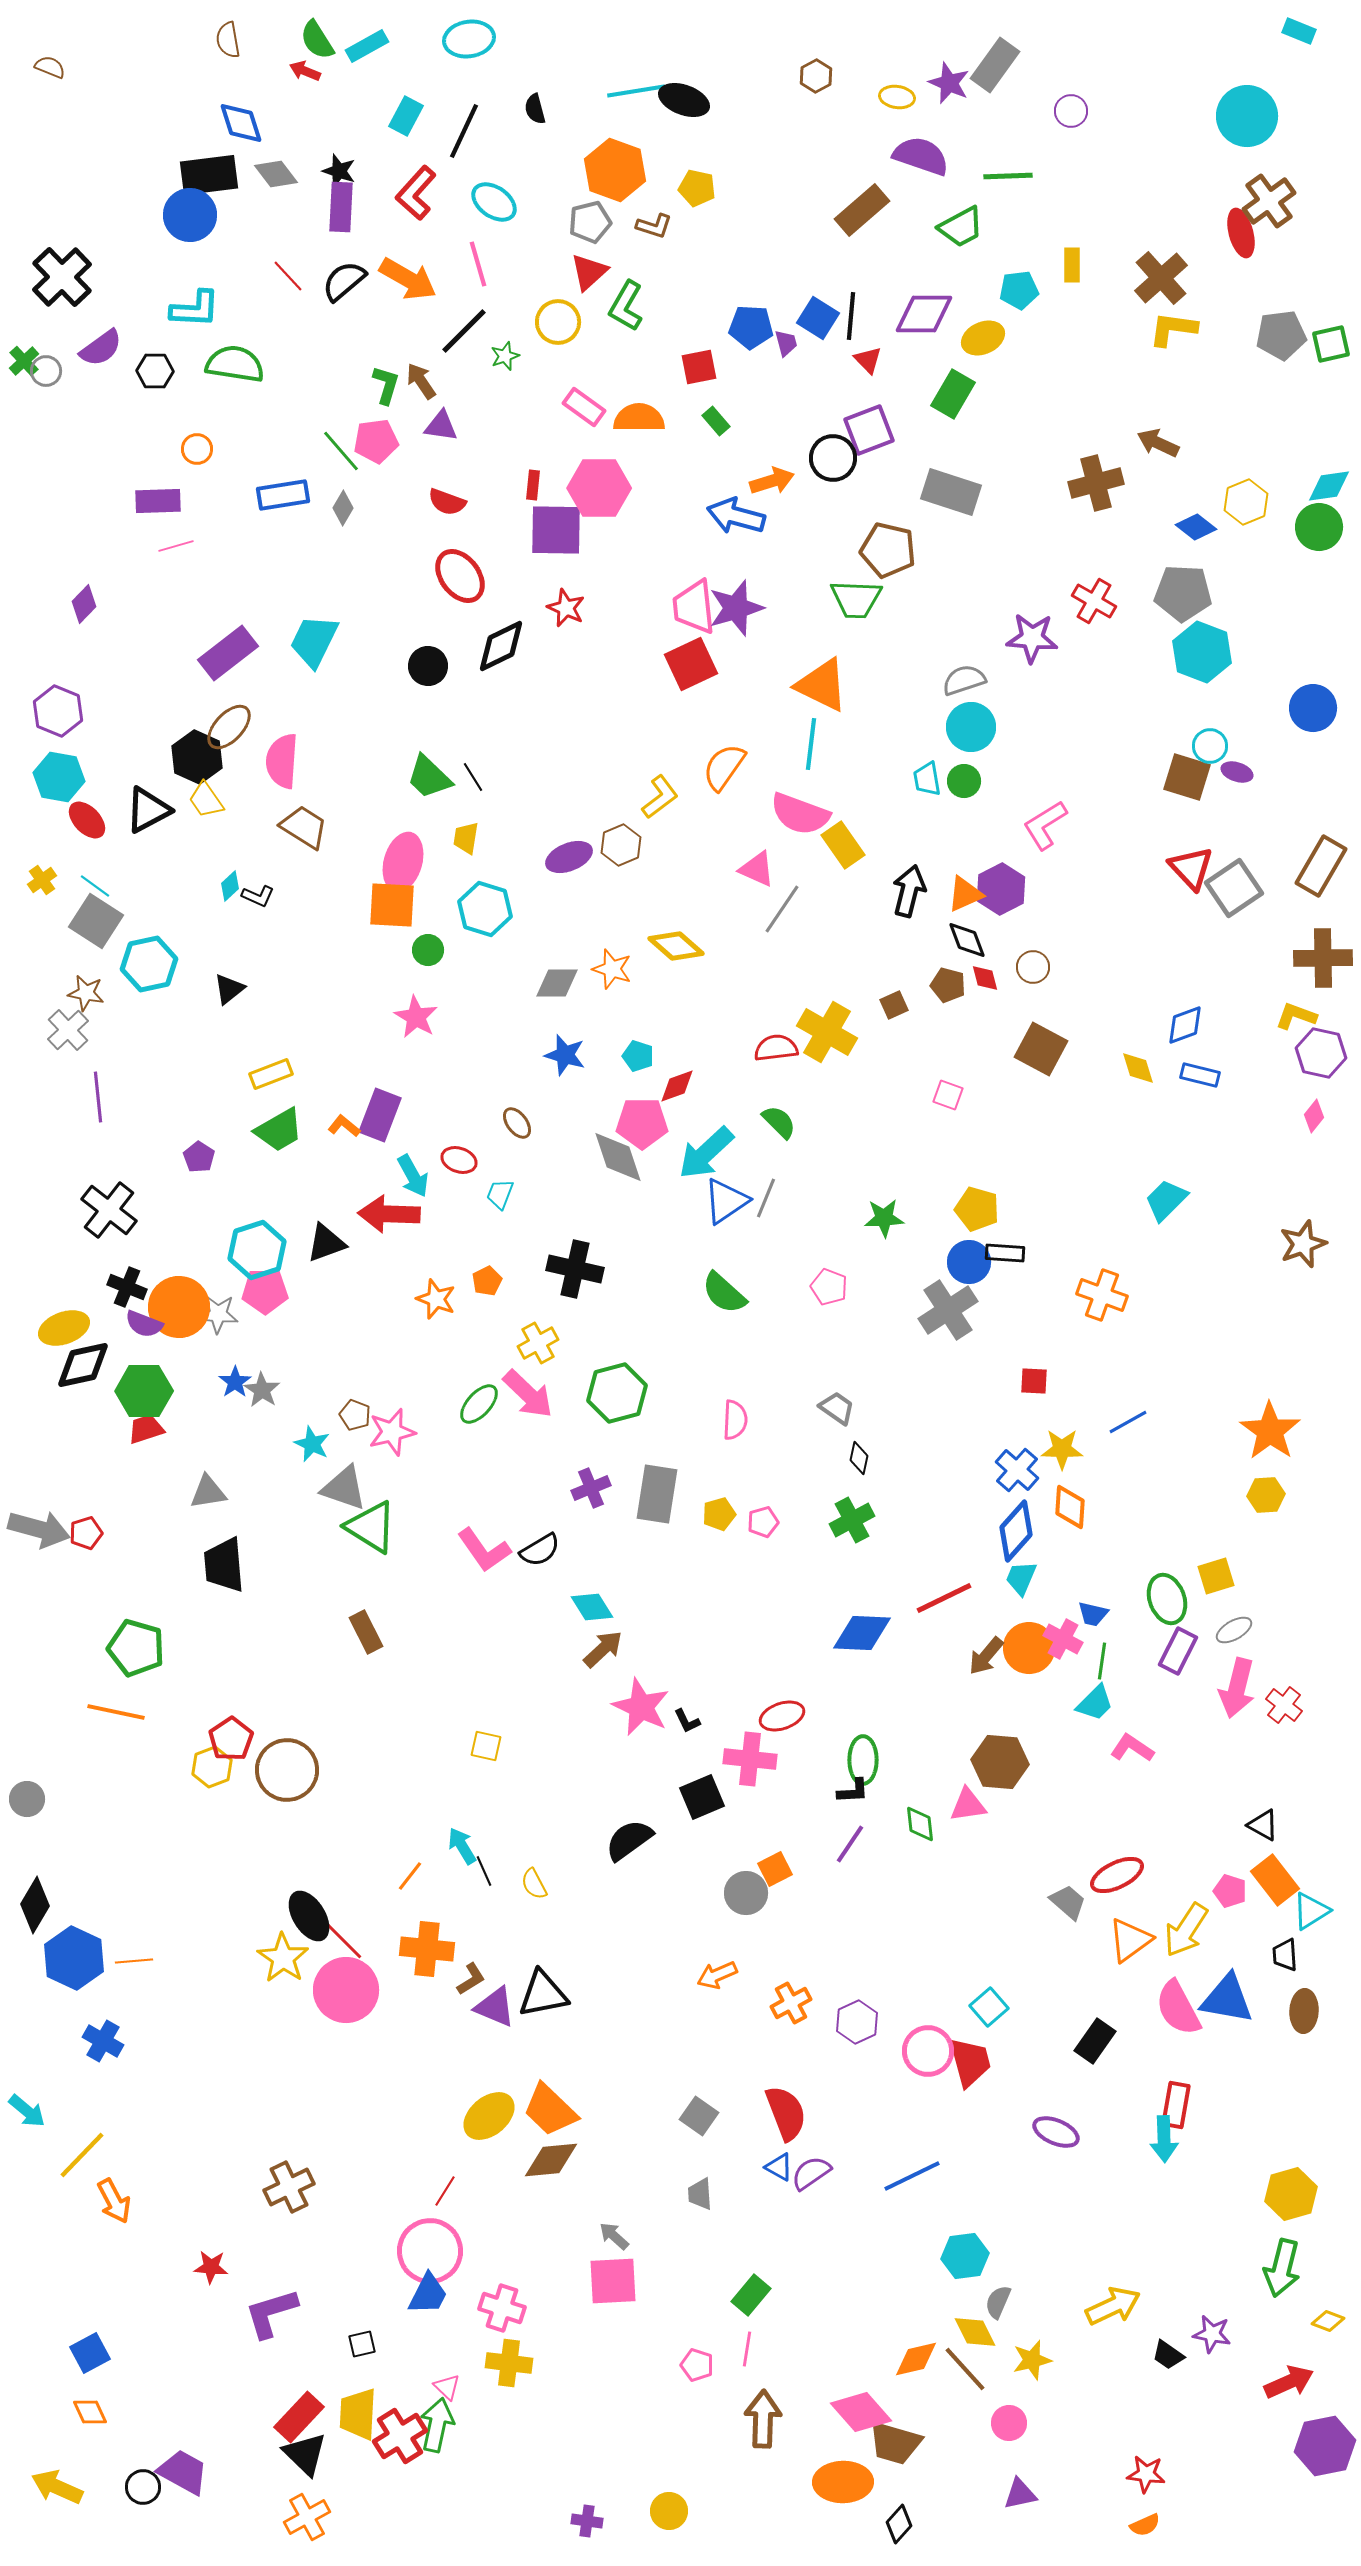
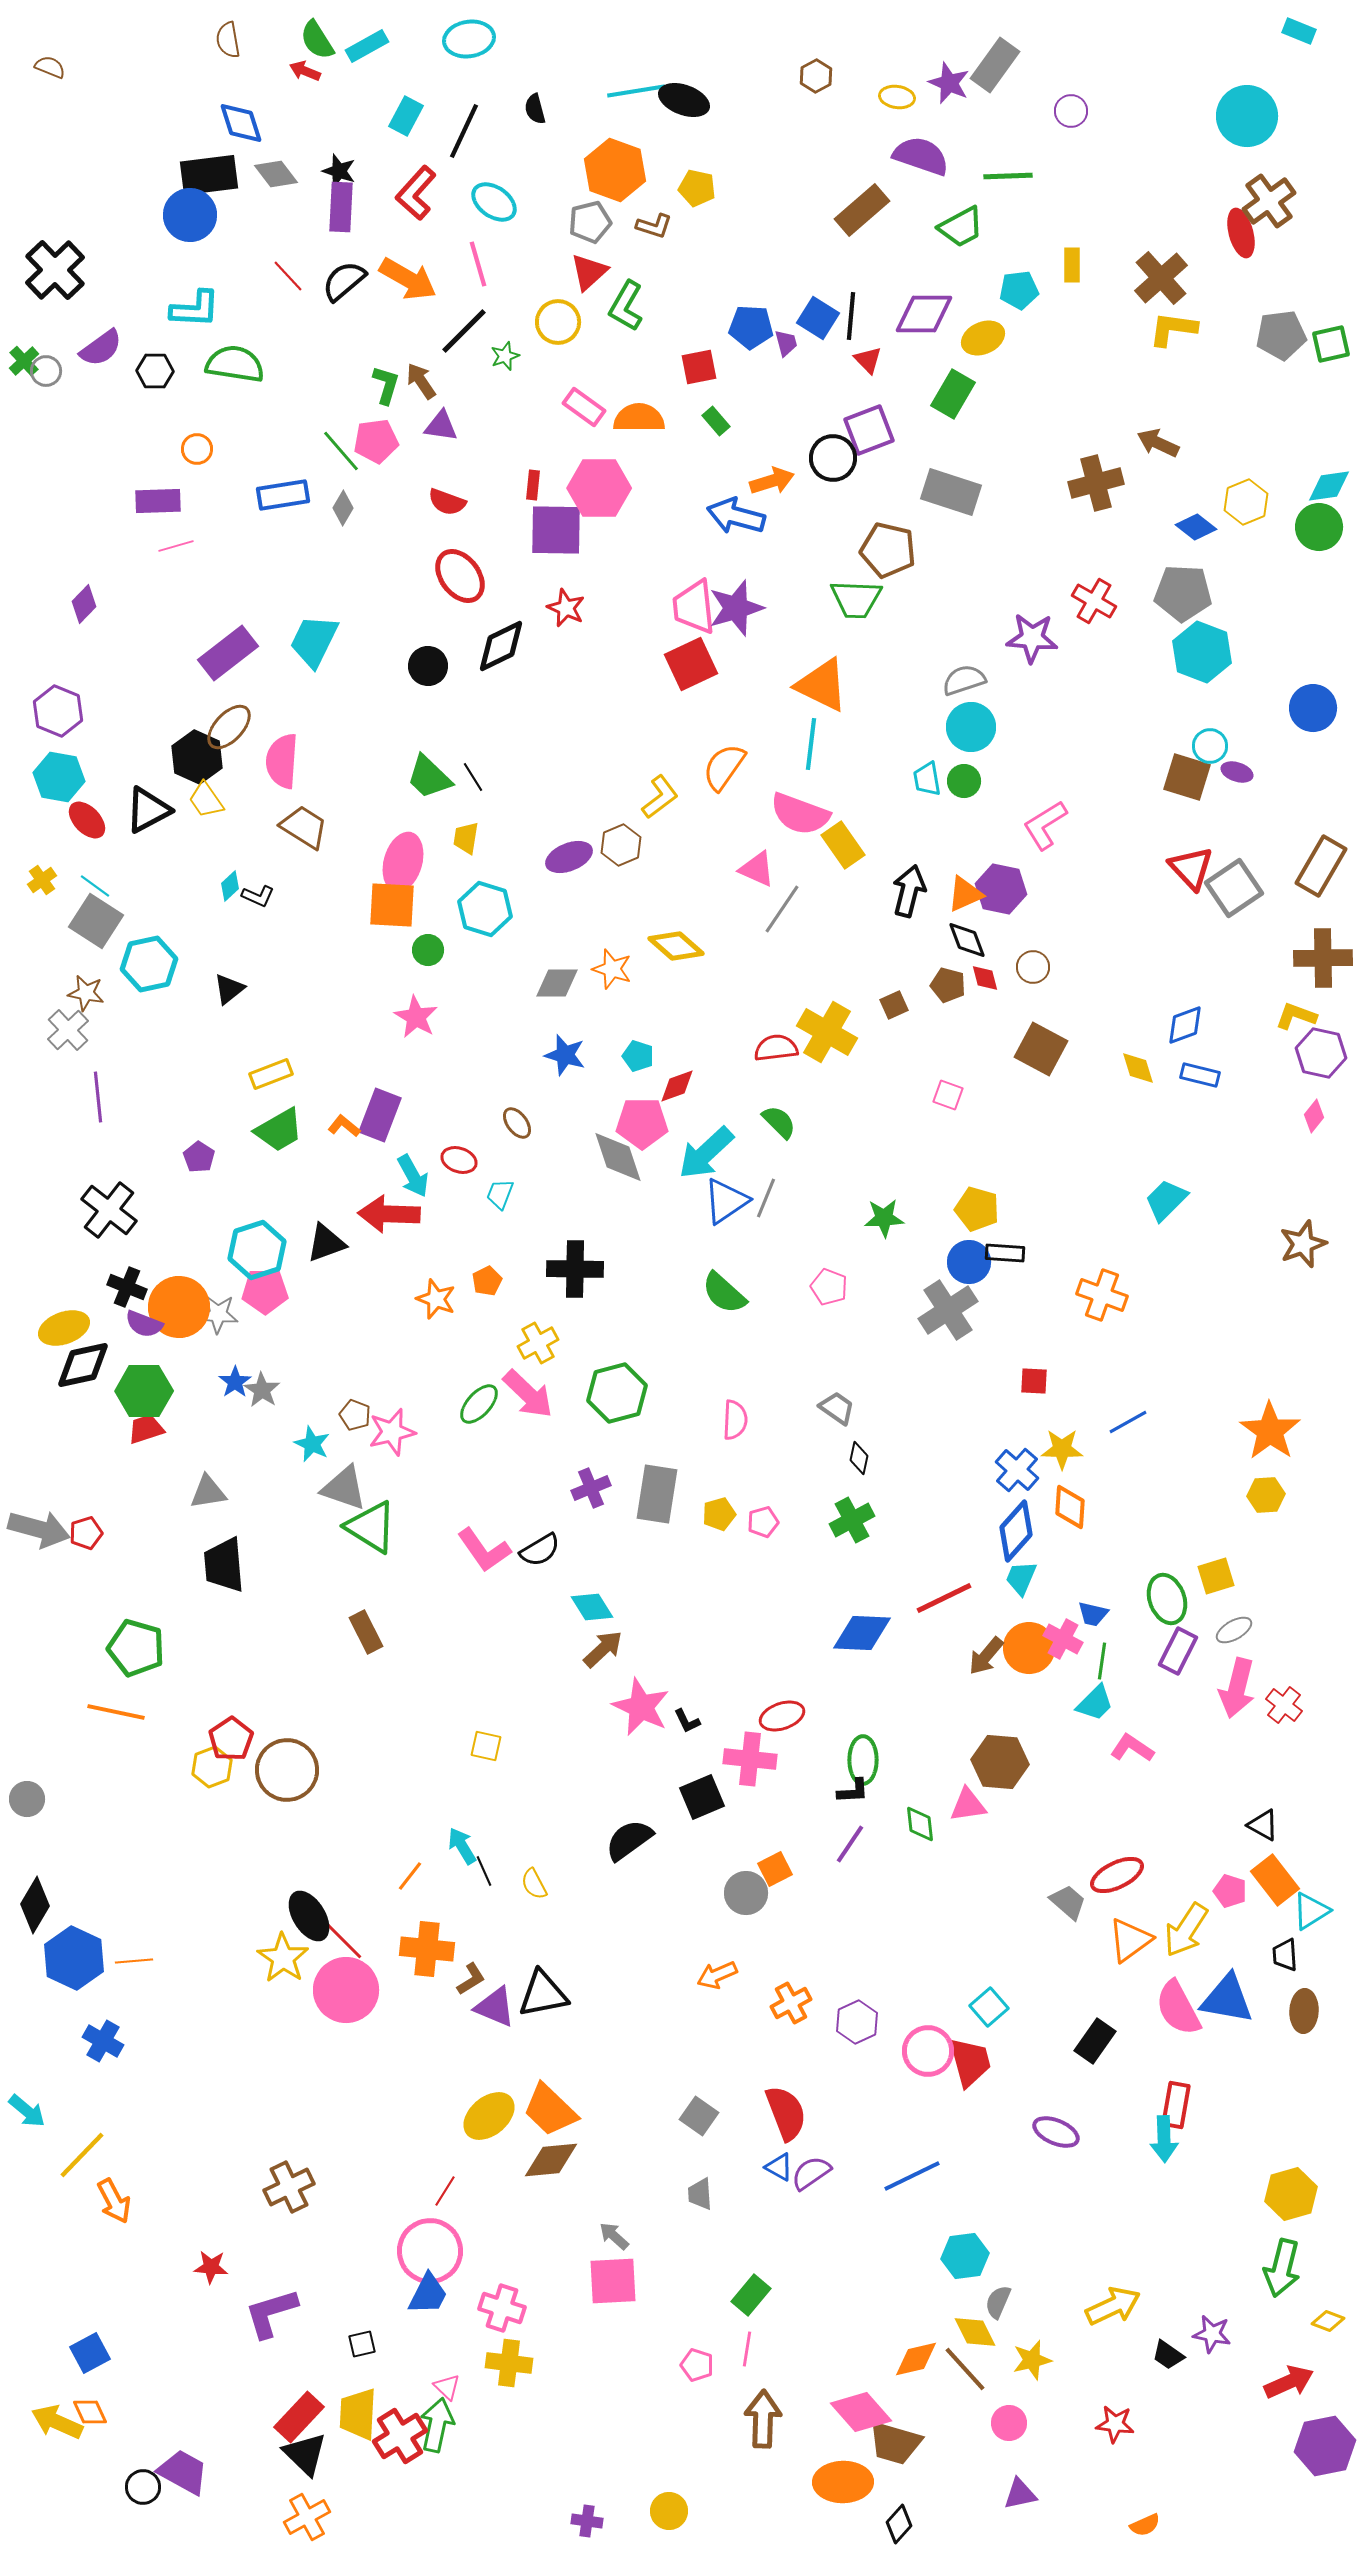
black cross at (62, 277): moved 7 px left, 7 px up
purple hexagon at (1001, 889): rotated 21 degrees counterclockwise
black cross at (575, 1269): rotated 12 degrees counterclockwise
red star at (1146, 2474): moved 31 px left, 50 px up
yellow arrow at (57, 2487): moved 65 px up
